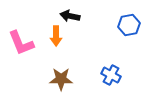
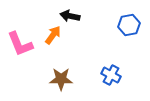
orange arrow: moved 3 px left, 1 px up; rotated 144 degrees counterclockwise
pink L-shape: moved 1 px left, 1 px down
